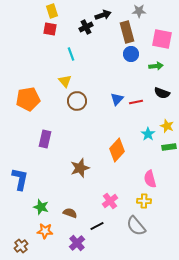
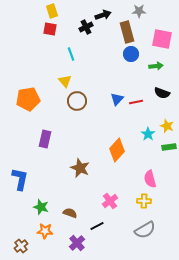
brown star: rotated 30 degrees counterclockwise
gray semicircle: moved 9 px right, 4 px down; rotated 80 degrees counterclockwise
